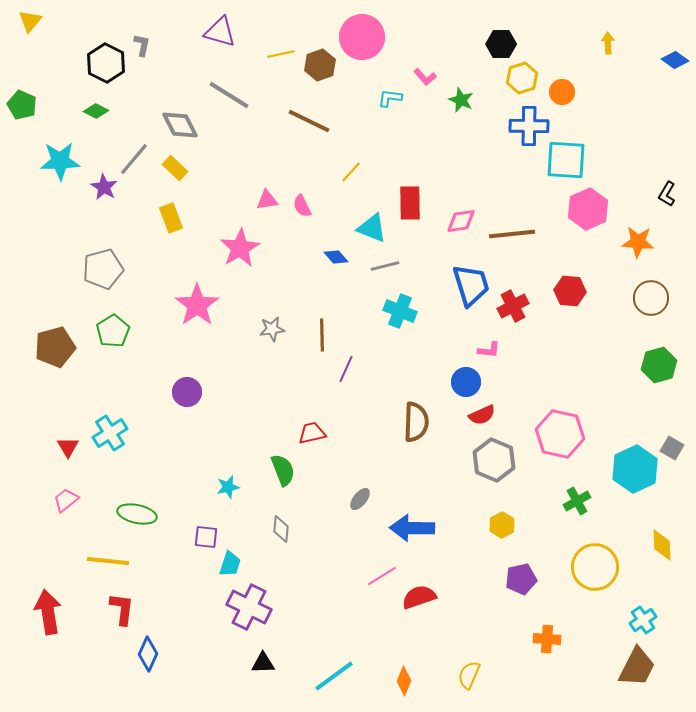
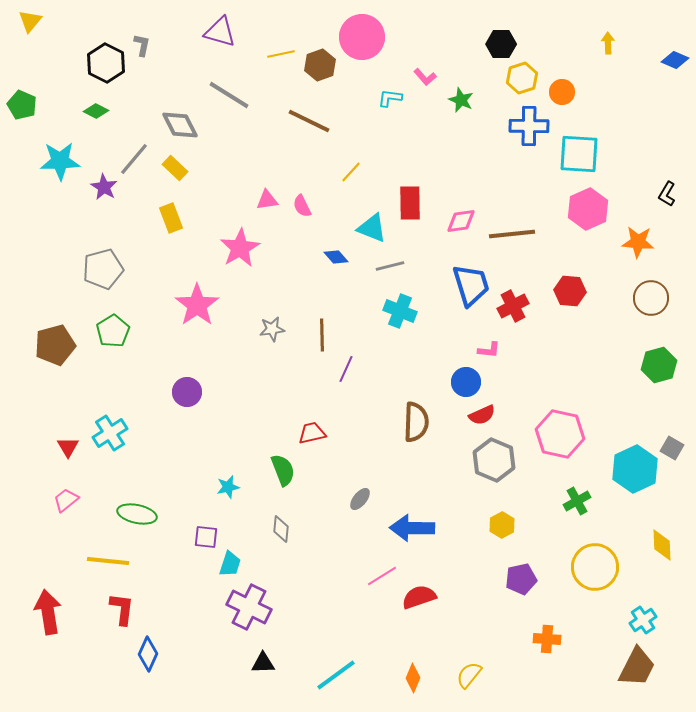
blue diamond at (675, 60): rotated 12 degrees counterclockwise
cyan square at (566, 160): moved 13 px right, 6 px up
gray line at (385, 266): moved 5 px right
brown pentagon at (55, 347): moved 2 px up
yellow semicircle at (469, 675): rotated 16 degrees clockwise
cyan line at (334, 676): moved 2 px right, 1 px up
orange diamond at (404, 681): moved 9 px right, 3 px up
